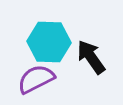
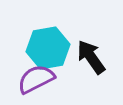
cyan hexagon: moved 1 px left, 6 px down; rotated 12 degrees counterclockwise
